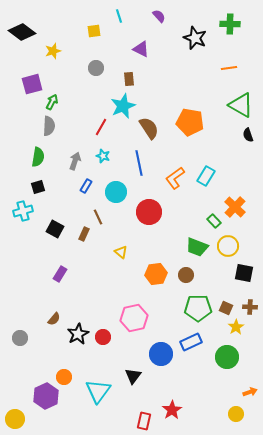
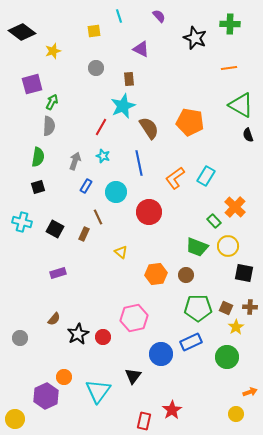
cyan cross at (23, 211): moved 1 px left, 11 px down; rotated 30 degrees clockwise
purple rectangle at (60, 274): moved 2 px left, 1 px up; rotated 42 degrees clockwise
